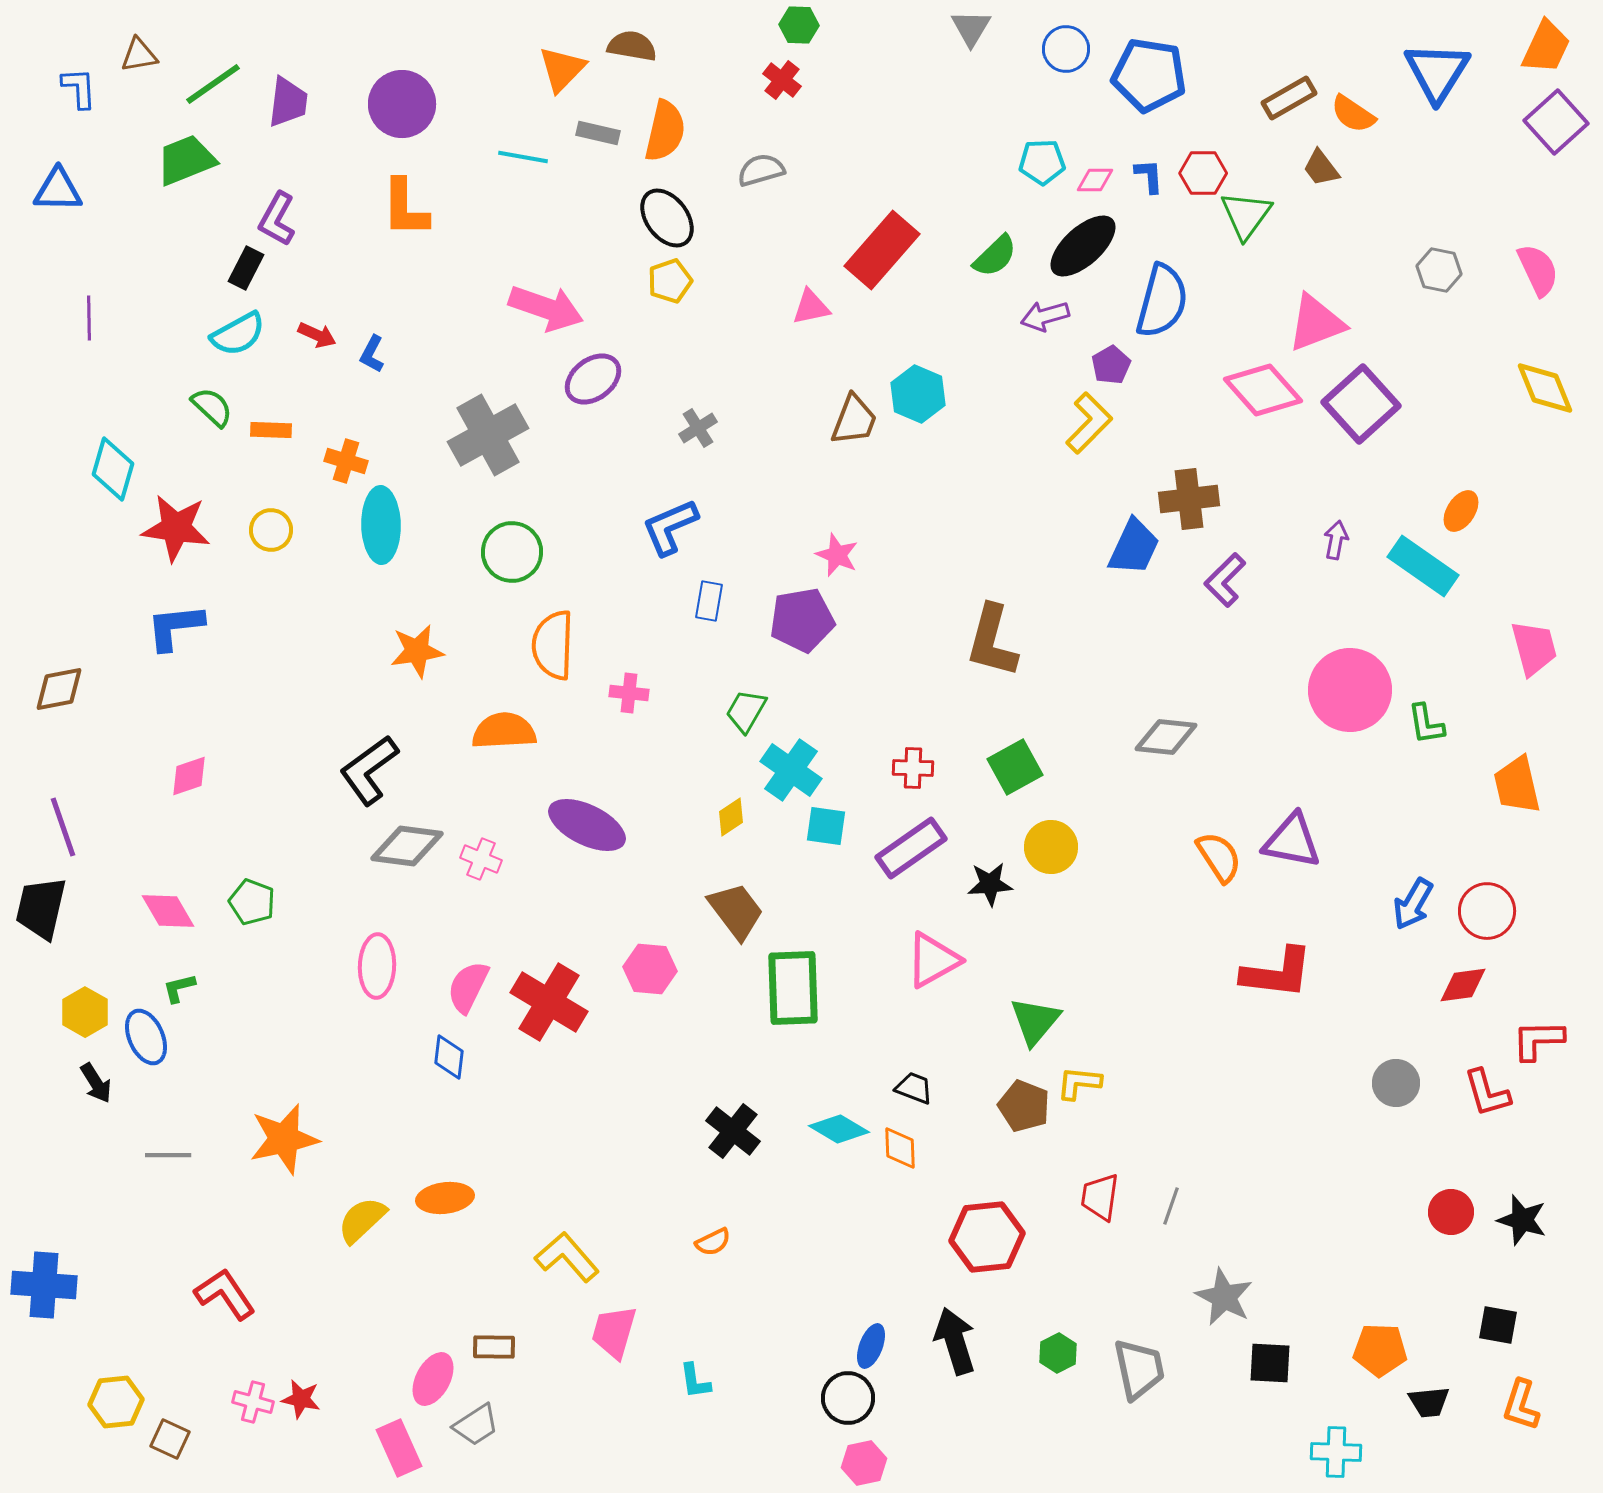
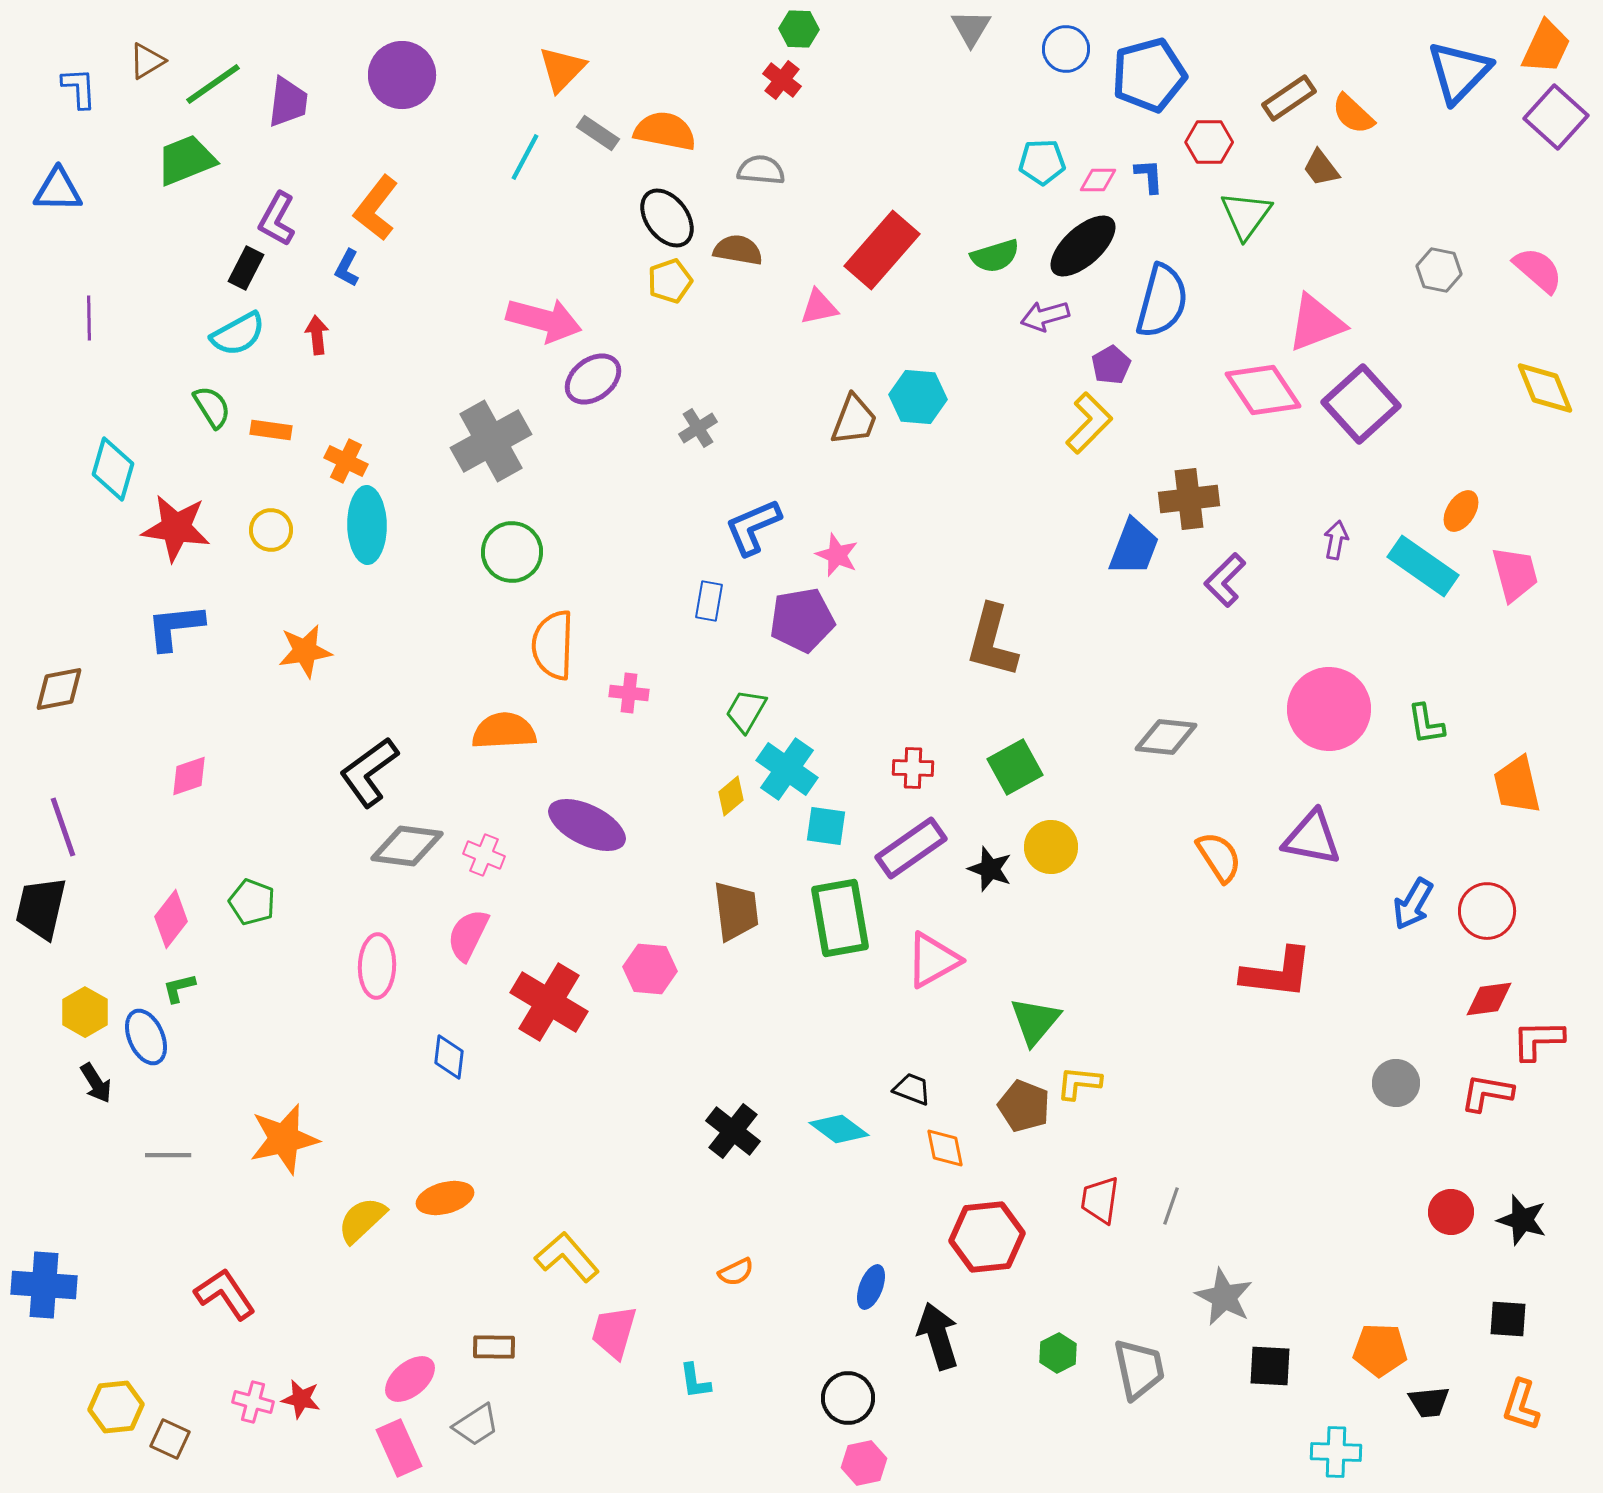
green hexagon at (799, 25): moved 4 px down
brown semicircle at (632, 46): moved 106 px right, 204 px down
brown triangle at (139, 55): moved 8 px right, 6 px down; rotated 21 degrees counterclockwise
blue triangle at (1437, 72): moved 22 px right; rotated 12 degrees clockwise
blue pentagon at (1149, 75): rotated 24 degrees counterclockwise
brown rectangle at (1289, 98): rotated 4 degrees counterclockwise
purple circle at (402, 104): moved 29 px up
orange semicircle at (1353, 114): rotated 9 degrees clockwise
purple square at (1556, 122): moved 5 px up; rotated 6 degrees counterclockwise
orange semicircle at (665, 131): rotated 92 degrees counterclockwise
gray rectangle at (598, 133): rotated 21 degrees clockwise
cyan line at (523, 157): moved 2 px right; rotated 72 degrees counterclockwise
gray semicircle at (761, 170): rotated 21 degrees clockwise
red hexagon at (1203, 173): moved 6 px right, 31 px up
pink diamond at (1095, 180): moved 3 px right
orange L-shape at (405, 208): moved 29 px left; rotated 38 degrees clockwise
green semicircle at (995, 256): rotated 27 degrees clockwise
pink semicircle at (1538, 270): rotated 24 degrees counterclockwise
pink triangle at (811, 307): moved 8 px right
pink arrow at (546, 308): moved 2 px left, 12 px down; rotated 4 degrees counterclockwise
red arrow at (317, 335): rotated 120 degrees counterclockwise
blue L-shape at (372, 354): moved 25 px left, 86 px up
pink diamond at (1263, 390): rotated 8 degrees clockwise
cyan hexagon at (918, 394): moved 3 px down; rotated 18 degrees counterclockwise
green semicircle at (212, 407): rotated 15 degrees clockwise
orange rectangle at (271, 430): rotated 6 degrees clockwise
gray cross at (488, 435): moved 3 px right, 6 px down
orange cross at (346, 461): rotated 9 degrees clockwise
cyan ellipse at (381, 525): moved 14 px left
blue L-shape at (670, 527): moved 83 px right
blue trapezoid at (1134, 547): rotated 4 degrees counterclockwise
pink trapezoid at (1534, 648): moved 19 px left, 74 px up
orange star at (417, 651): moved 112 px left
pink circle at (1350, 690): moved 21 px left, 19 px down
black L-shape at (369, 770): moved 2 px down
cyan cross at (791, 770): moved 4 px left, 1 px up
yellow diamond at (731, 817): moved 21 px up; rotated 6 degrees counterclockwise
purple triangle at (1292, 841): moved 20 px right, 3 px up
pink cross at (481, 859): moved 3 px right, 4 px up
black star at (990, 884): moved 15 px up; rotated 24 degrees clockwise
pink diamond at (168, 911): moved 3 px right, 8 px down; rotated 68 degrees clockwise
brown trapezoid at (736, 911): rotated 30 degrees clockwise
red diamond at (1463, 985): moved 26 px right, 14 px down
pink semicircle at (468, 987): moved 52 px up
green rectangle at (793, 988): moved 47 px right, 70 px up; rotated 8 degrees counterclockwise
black trapezoid at (914, 1088): moved 2 px left, 1 px down
red L-shape at (1487, 1093): rotated 116 degrees clockwise
cyan diamond at (839, 1129): rotated 6 degrees clockwise
orange diamond at (900, 1148): moved 45 px right; rotated 9 degrees counterclockwise
red trapezoid at (1100, 1197): moved 3 px down
orange ellipse at (445, 1198): rotated 8 degrees counterclockwise
orange semicircle at (713, 1242): moved 23 px right, 30 px down
black square at (1498, 1325): moved 10 px right, 6 px up; rotated 6 degrees counterclockwise
black arrow at (955, 1341): moved 17 px left, 5 px up
blue ellipse at (871, 1346): moved 59 px up
black square at (1270, 1363): moved 3 px down
pink ellipse at (433, 1379): moved 23 px left; rotated 22 degrees clockwise
yellow hexagon at (116, 1402): moved 5 px down
